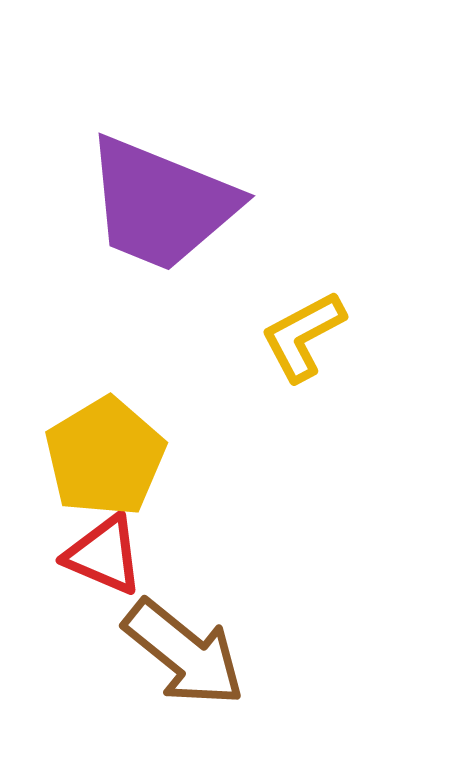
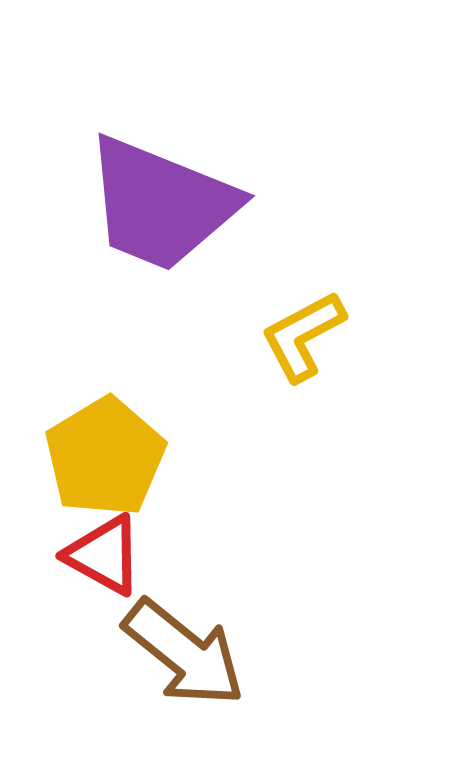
red triangle: rotated 6 degrees clockwise
